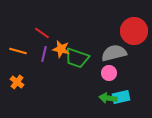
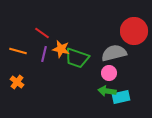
green arrow: moved 1 px left, 7 px up
